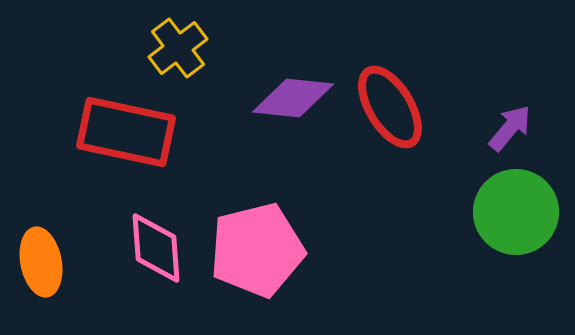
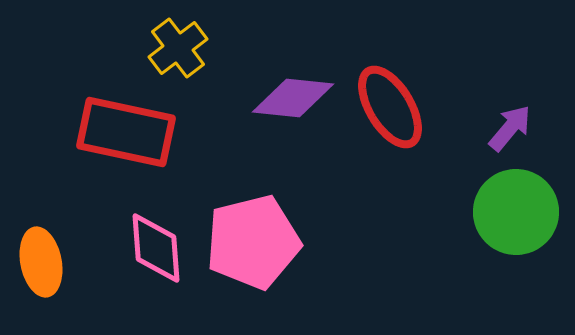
pink pentagon: moved 4 px left, 8 px up
